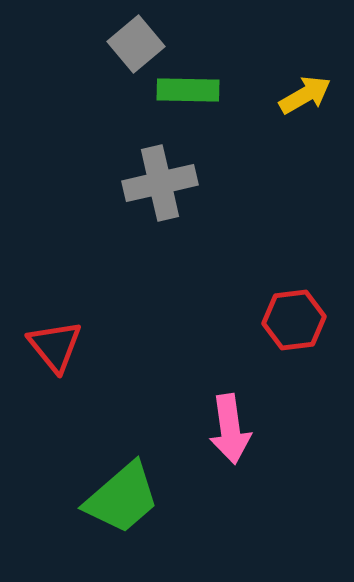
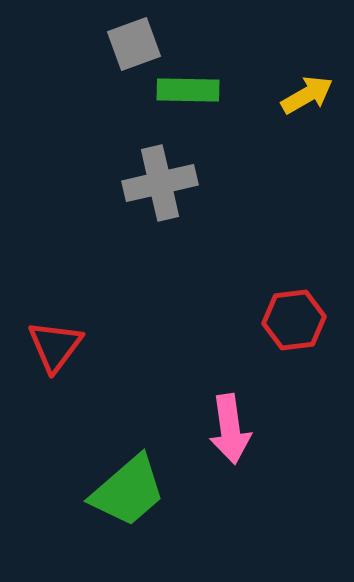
gray square: moved 2 px left; rotated 20 degrees clockwise
yellow arrow: moved 2 px right
red triangle: rotated 16 degrees clockwise
green trapezoid: moved 6 px right, 7 px up
